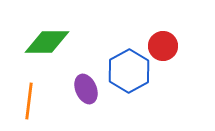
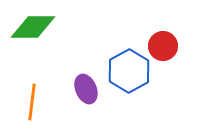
green diamond: moved 14 px left, 15 px up
orange line: moved 3 px right, 1 px down
